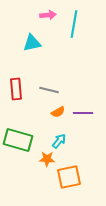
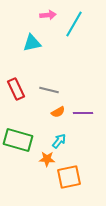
cyan line: rotated 20 degrees clockwise
red rectangle: rotated 20 degrees counterclockwise
